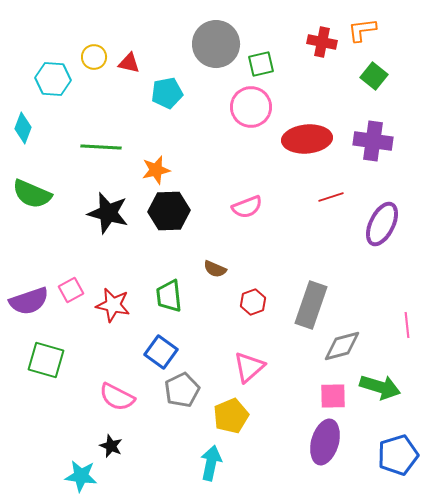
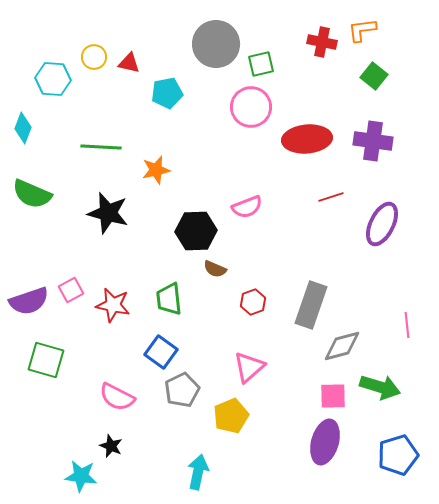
black hexagon at (169, 211): moved 27 px right, 20 px down
green trapezoid at (169, 296): moved 3 px down
cyan arrow at (211, 463): moved 13 px left, 9 px down
